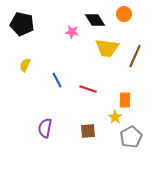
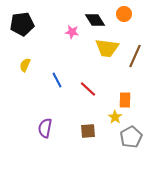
black pentagon: rotated 20 degrees counterclockwise
red line: rotated 24 degrees clockwise
